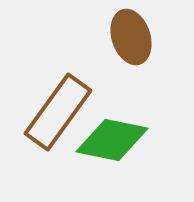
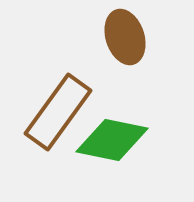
brown ellipse: moved 6 px left
